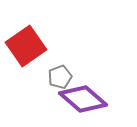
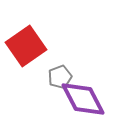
purple diamond: rotated 21 degrees clockwise
